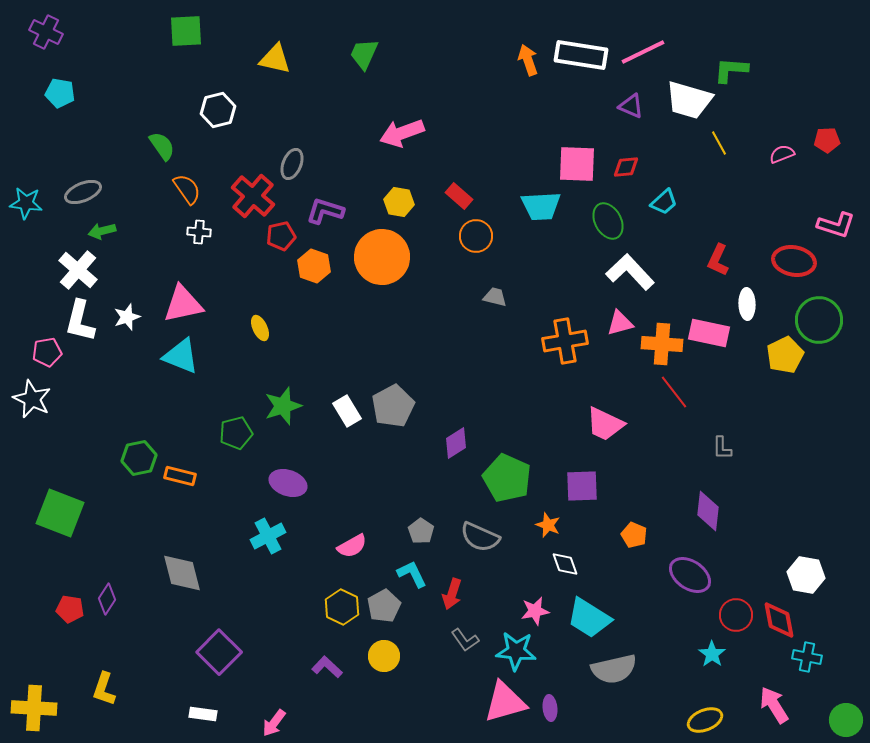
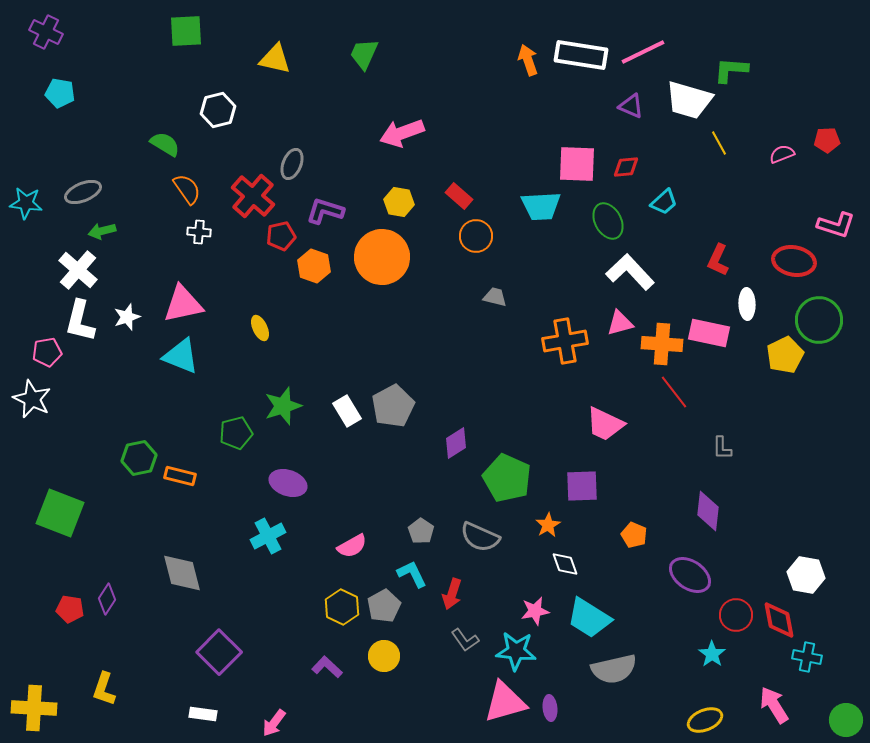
green semicircle at (162, 146): moved 3 px right, 2 px up; rotated 24 degrees counterclockwise
orange star at (548, 525): rotated 20 degrees clockwise
